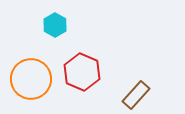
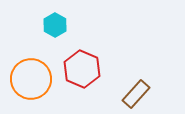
red hexagon: moved 3 px up
brown rectangle: moved 1 px up
